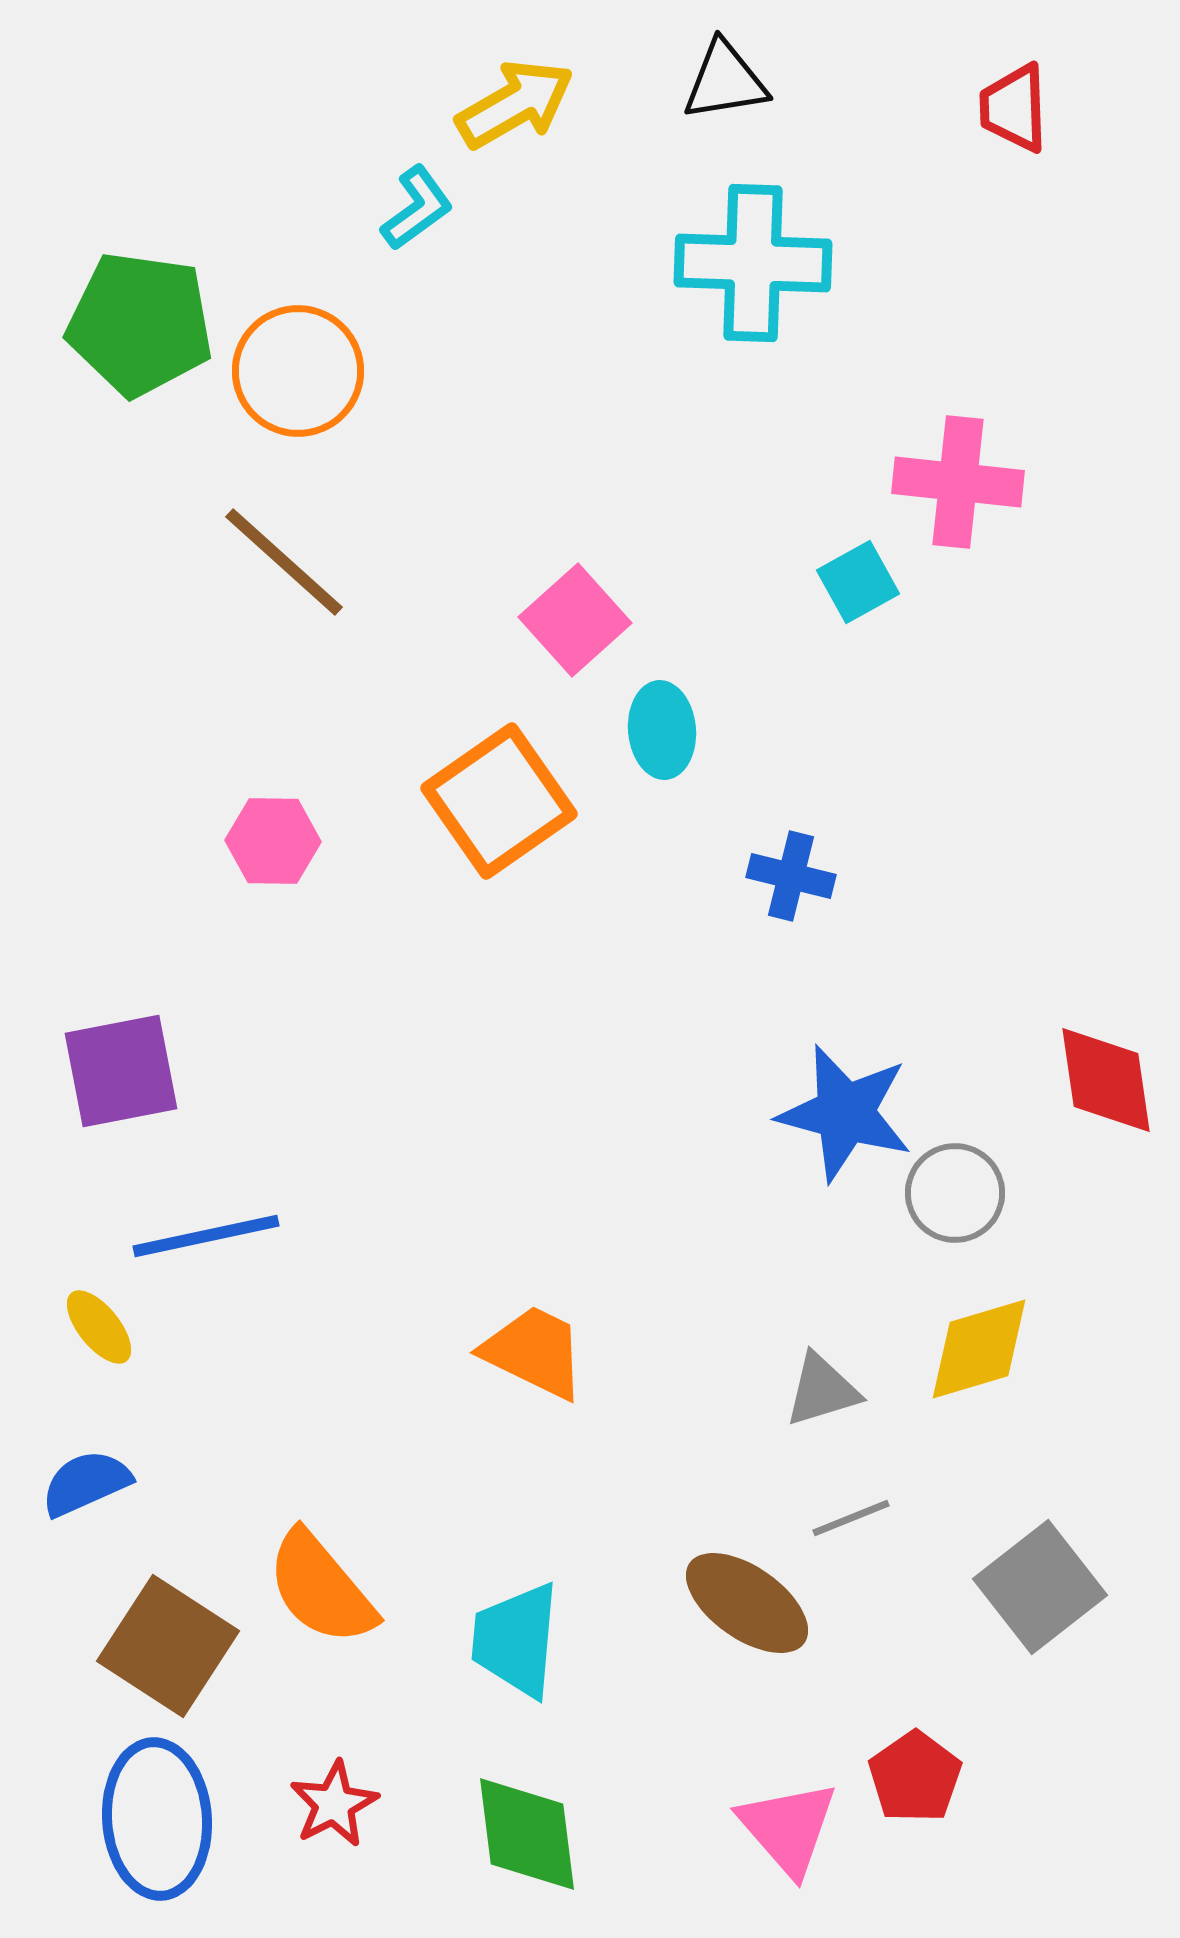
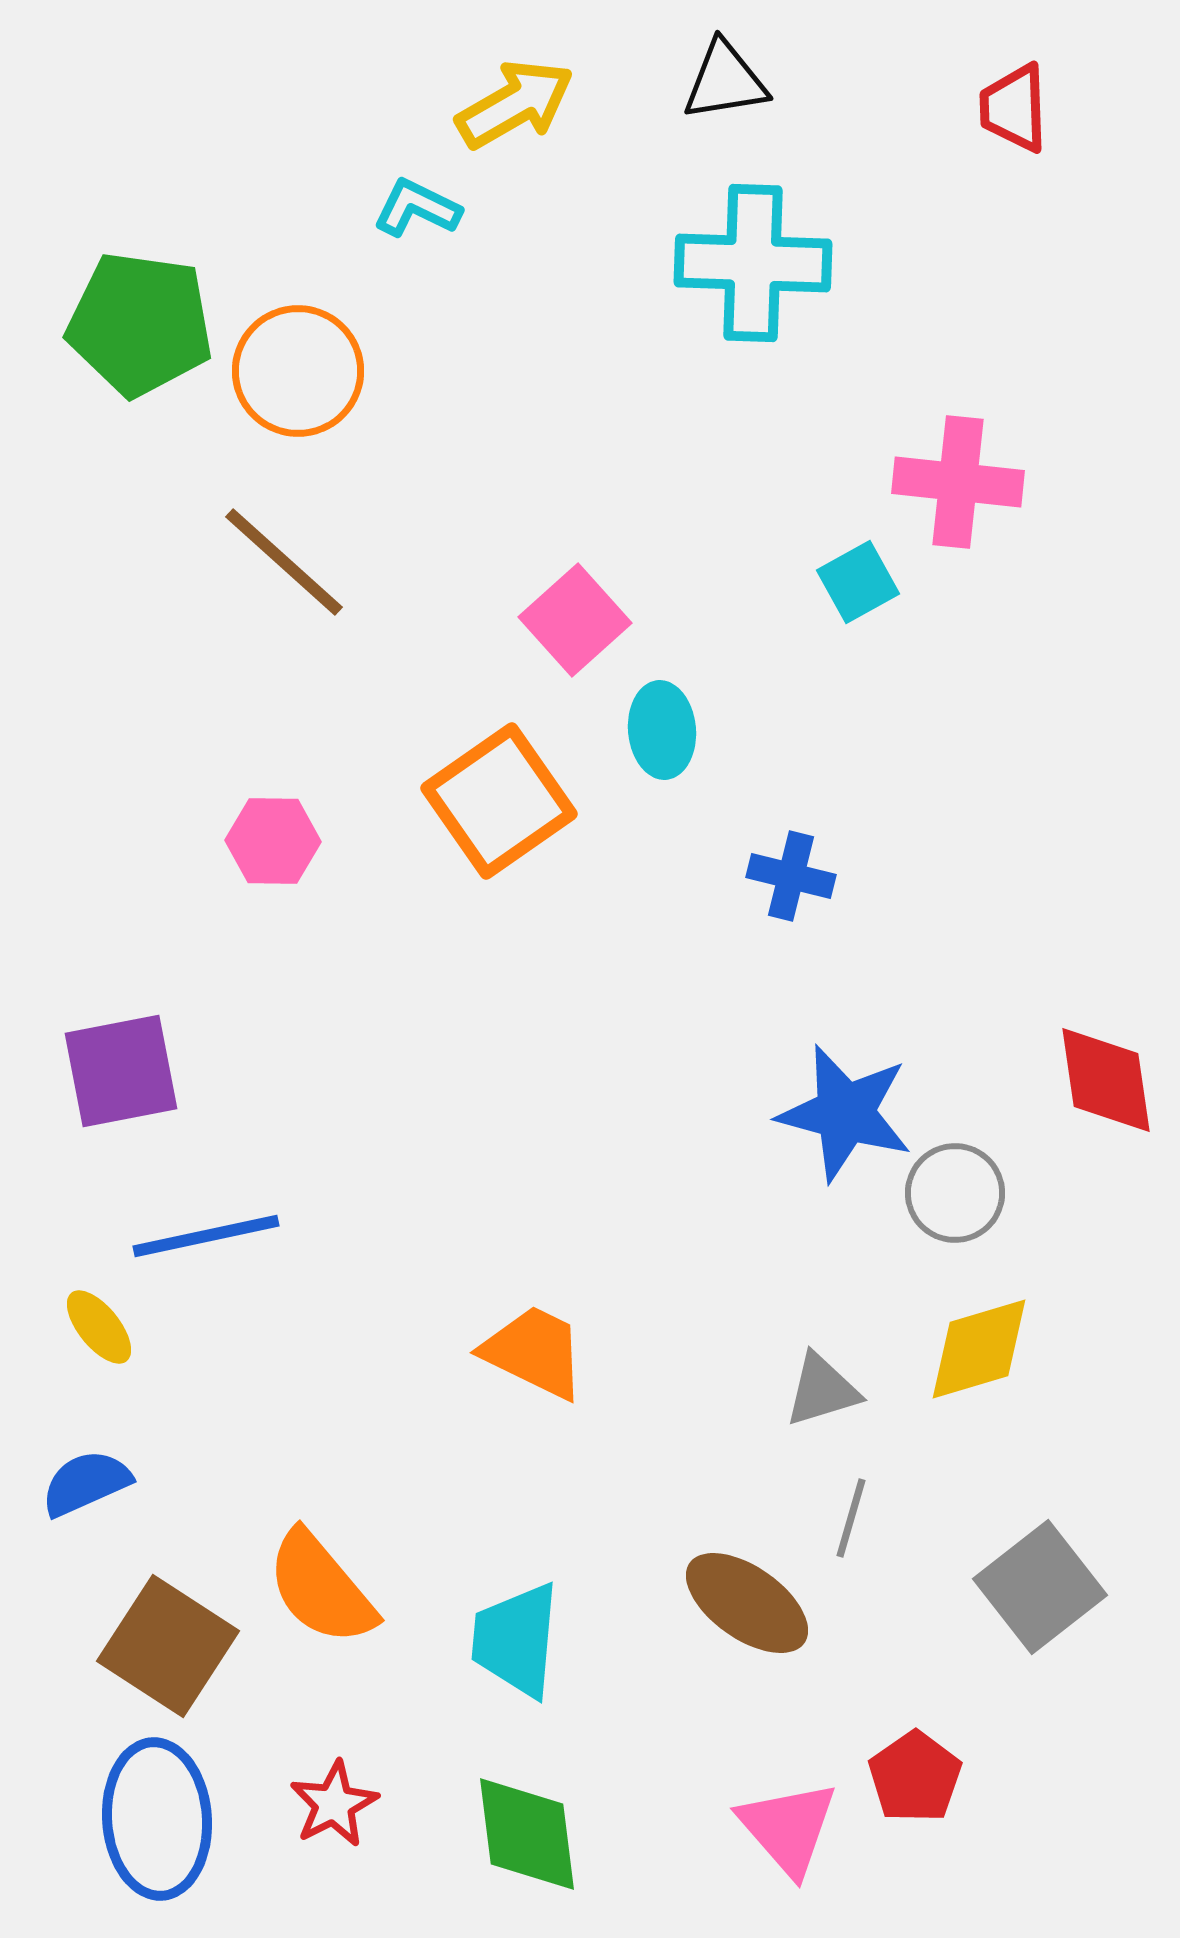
cyan L-shape: rotated 118 degrees counterclockwise
gray line: rotated 52 degrees counterclockwise
